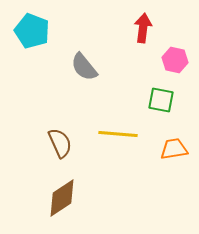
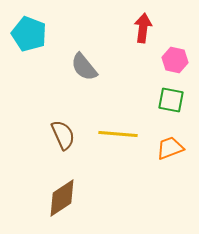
cyan pentagon: moved 3 px left, 3 px down
green square: moved 10 px right
brown semicircle: moved 3 px right, 8 px up
orange trapezoid: moved 4 px left, 1 px up; rotated 12 degrees counterclockwise
